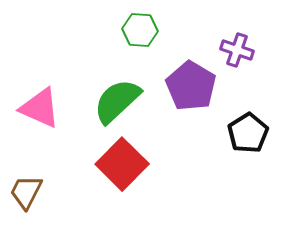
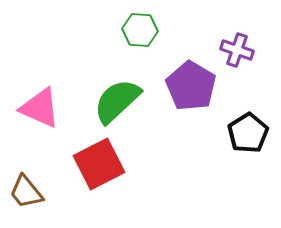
red square: moved 23 px left; rotated 18 degrees clockwise
brown trapezoid: rotated 66 degrees counterclockwise
